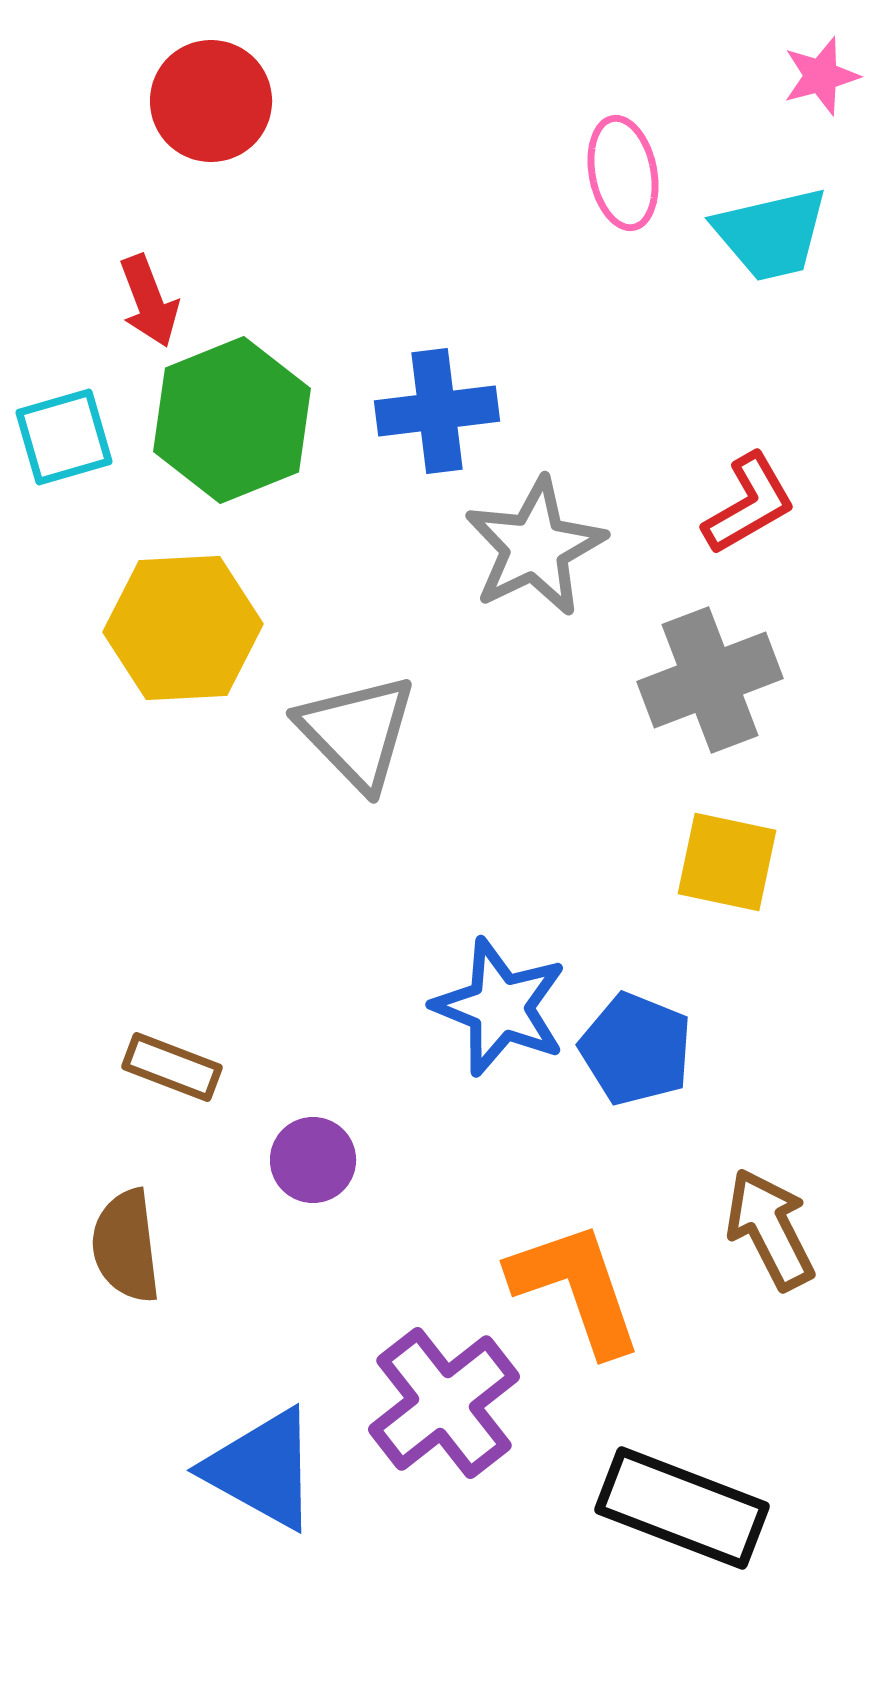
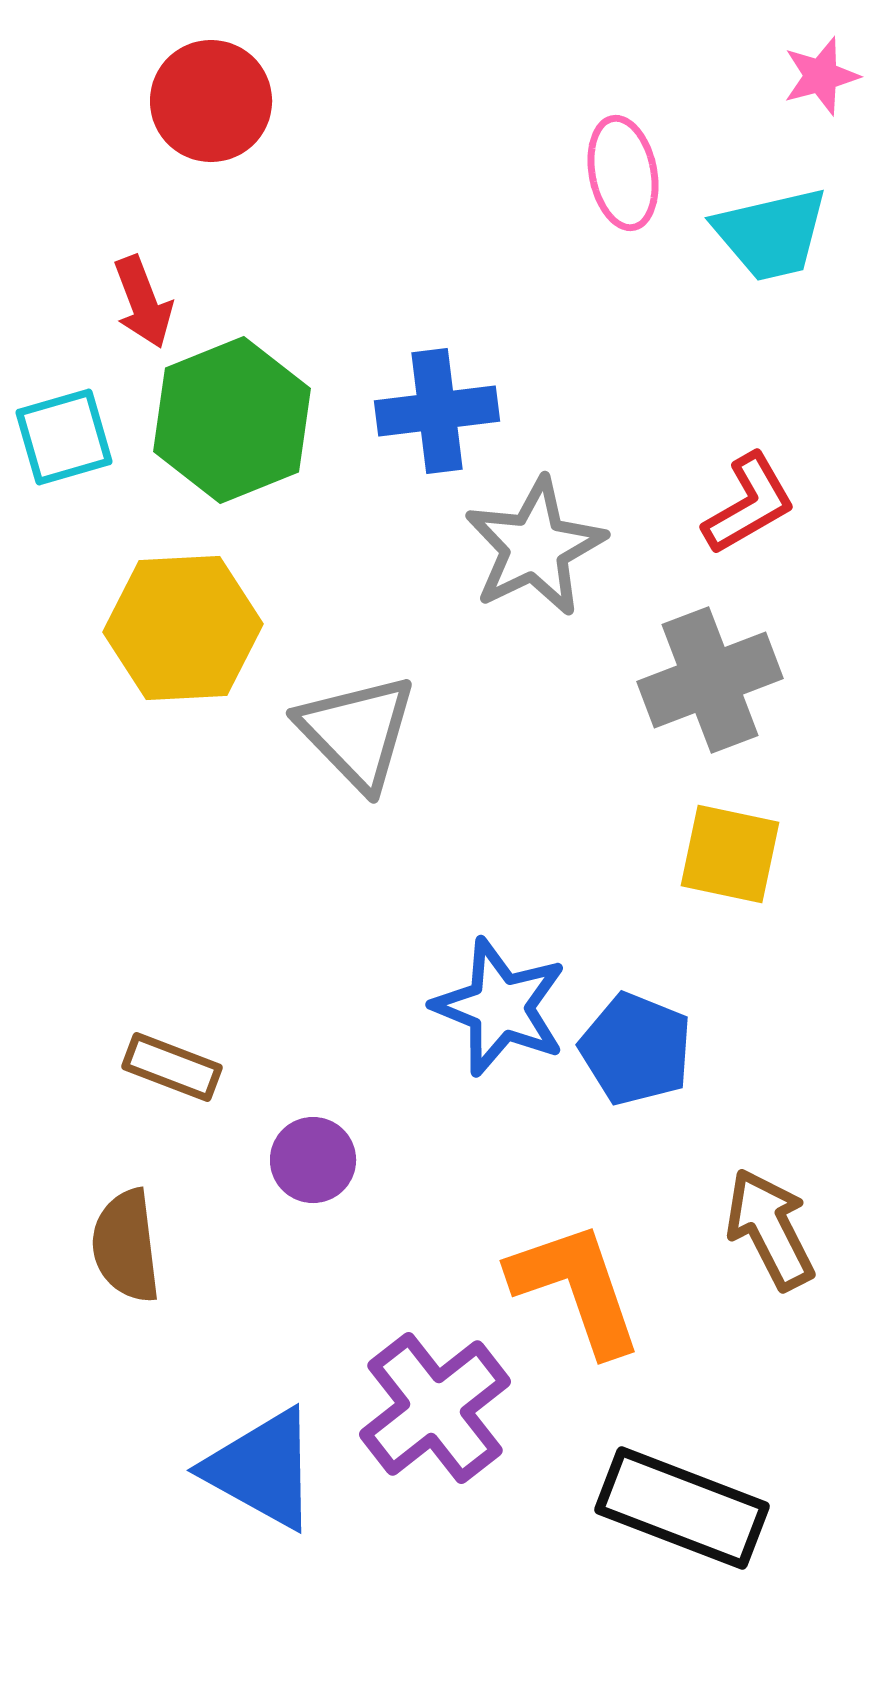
red arrow: moved 6 px left, 1 px down
yellow square: moved 3 px right, 8 px up
purple cross: moved 9 px left, 5 px down
